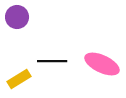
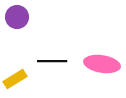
pink ellipse: rotated 16 degrees counterclockwise
yellow rectangle: moved 4 px left
